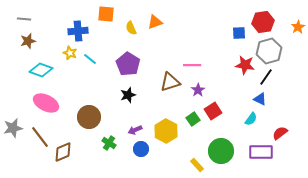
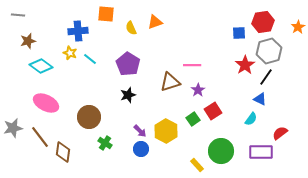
gray line: moved 6 px left, 4 px up
red star: rotated 30 degrees clockwise
cyan diamond: moved 4 px up; rotated 15 degrees clockwise
purple arrow: moved 5 px right, 1 px down; rotated 112 degrees counterclockwise
green cross: moved 4 px left
brown diamond: rotated 60 degrees counterclockwise
